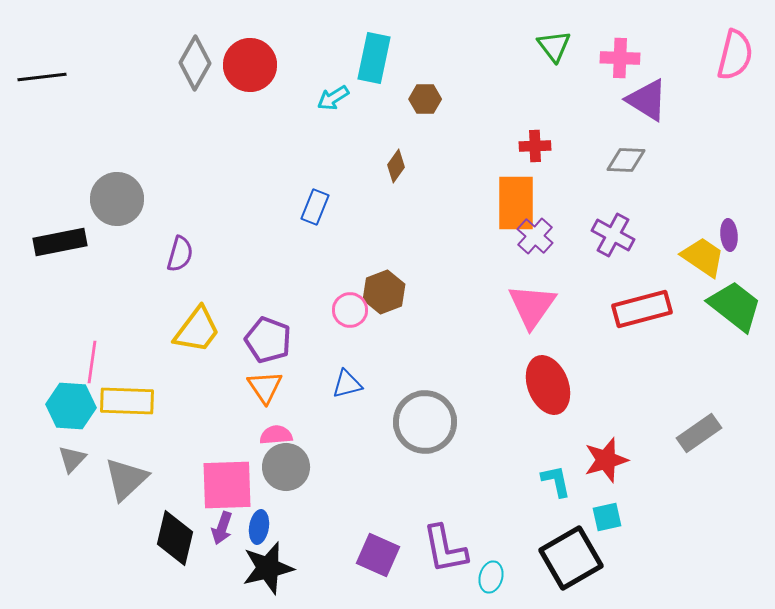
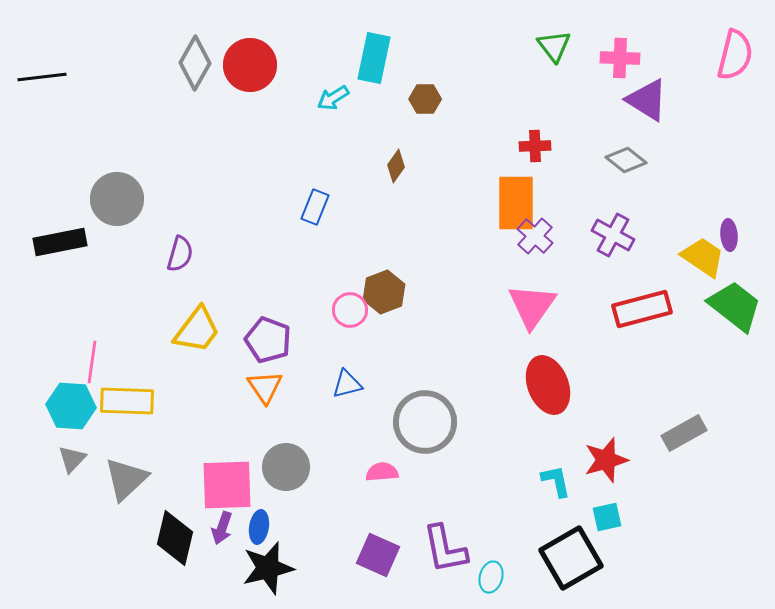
gray diamond at (626, 160): rotated 36 degrees clockwise
gray rectangle at (699, 433): moved 15 px left; rotated 6 degrees clockwise
pink semicircle at (276, 435): moved 106 px right, 37 px down
